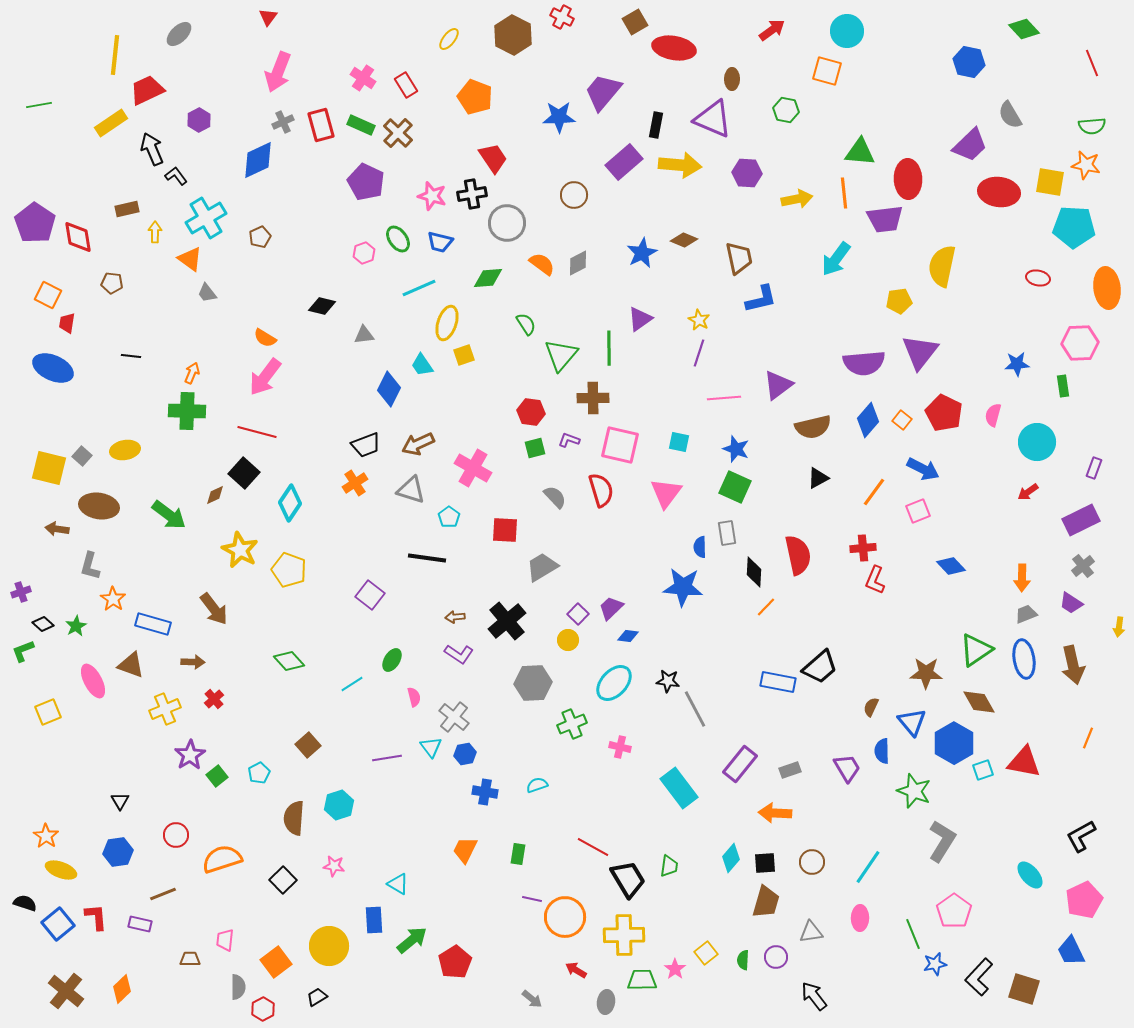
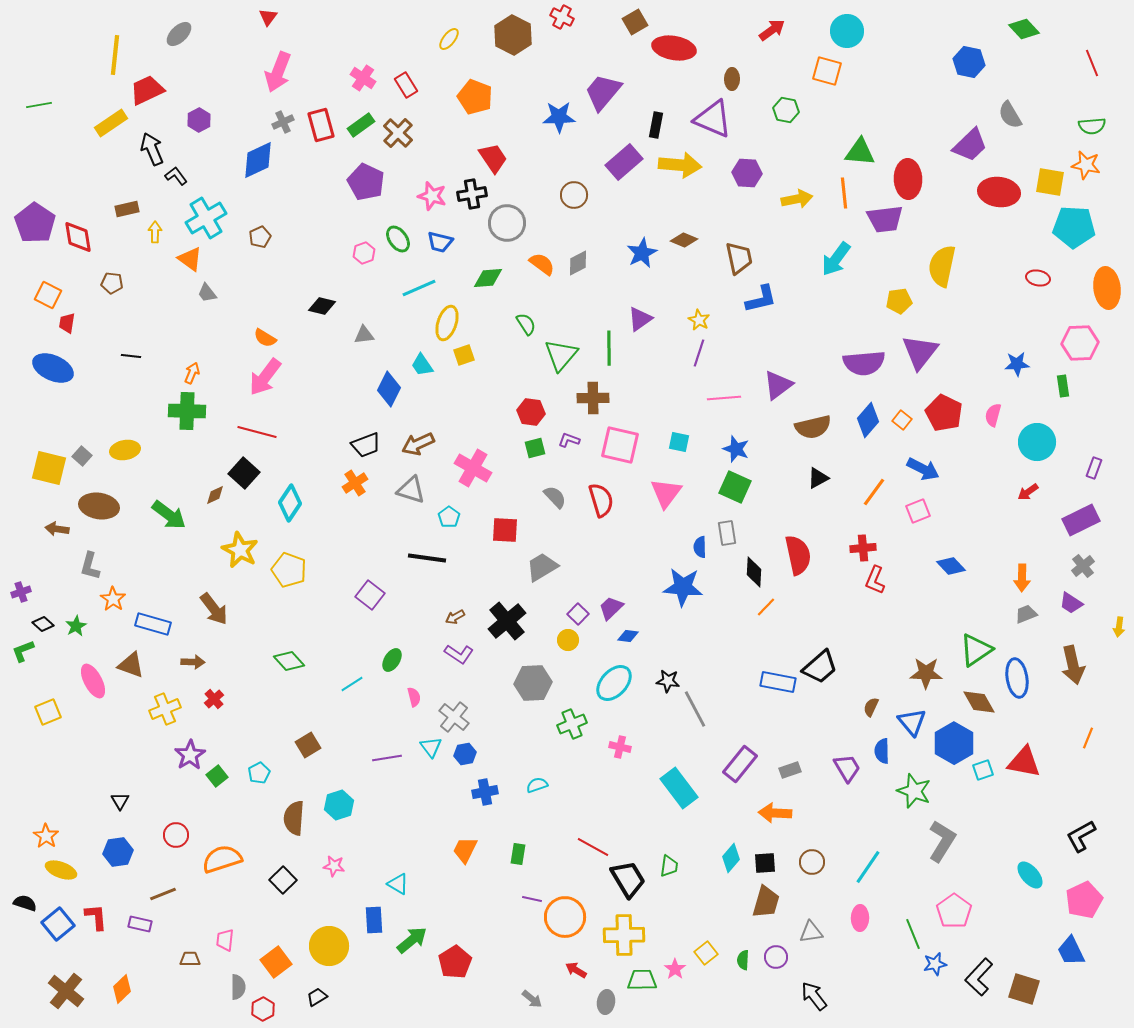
green rectangle at (361, 125): rotated 60 degrees counterclockwise
red semicircle at (601, 490): moved 10 px down
brown arrow at (455, 617): rotated 24 degrees counterclockwise
blue ellipse at (1024, 659): moved 7 px left, 19 px down
brown square at (308, 745): rotated 10 degrees clockwise
blue cross at (485, 792): rotated 20 degrees counterclockwise
